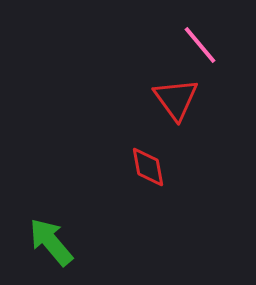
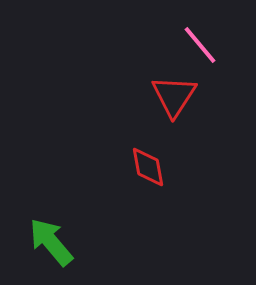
red triangle: moved 2 px left, 3 px up; rotated 9 degrees clockwise
